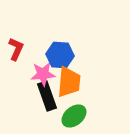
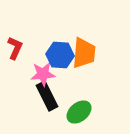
red L-shape: moved 1 px left, 1 px up
orange trapezoid: moved 15 px right, 29 px up
black rectangle: rotated 8 degrees counterclockwise
green ellipse: moved 5 px right, 4 px up
